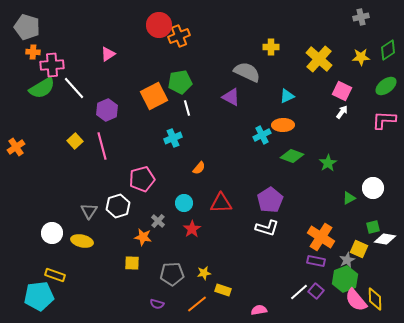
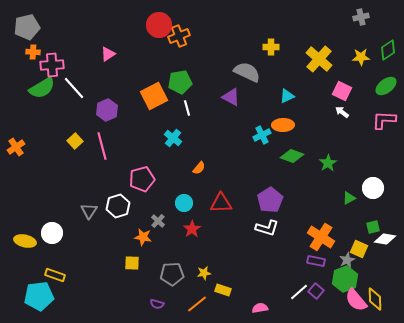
gray pentagon at (27, 27): rotated 30 degrees counterclockwise
white arrow at (342, 112): rotated 88 degrees counterclockwise
cyan cross at (173, 138): rotated 30 degrees counterclockwise
yellow ellipse at (82, 241): moved 57 px left
pink semicircle at (259, 310): moved 1 px right, 2 px up
